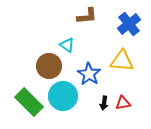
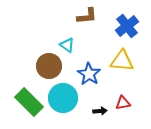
blue cross: moved 2 px left, 2 px down
cyan circle: moved 2 px down
black arrow: moved 4 px left, 8 px down; rotated 104 degrees counterclockwise
